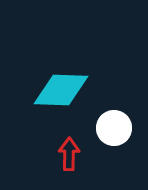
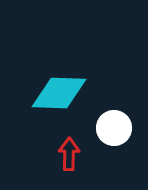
cyan diamond: moved 2 px left, 3 px down
